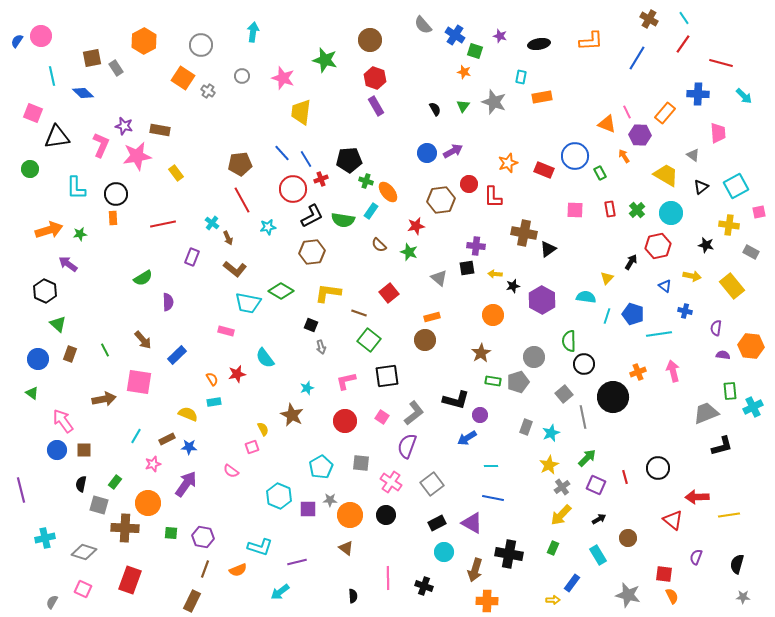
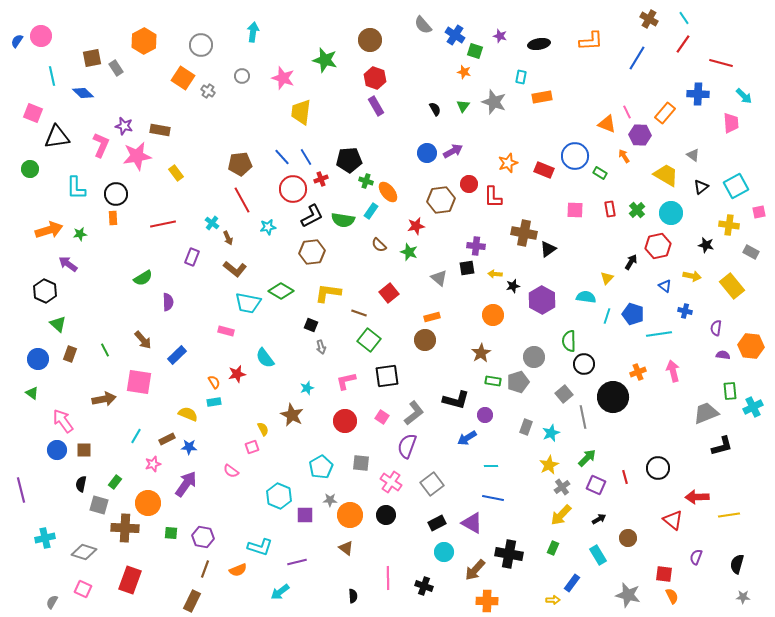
pink trapezoid at (718, 133): moved 13 px right, 10 px up
blue line at (282, 153): moved 4 px down
blue line at (306, 159): moved 2 px up
green rectangle at (600, 173): rotated 32 degrees counterclockwise
orange semicircle at (212, 379): moved 2 px right, 3 px down
purple circle at (480, 415): moved 5 px right
purple square at (308, 509): moved 3 px left, 6 px down
brown arrow at (475, 570): rotated 25 degrees clockwise
